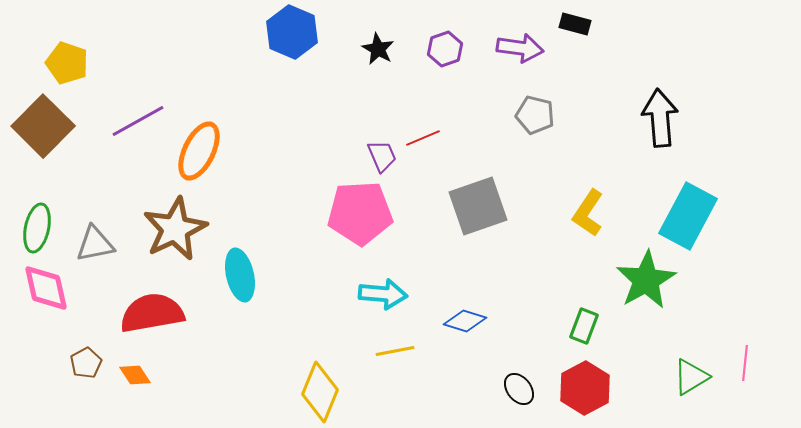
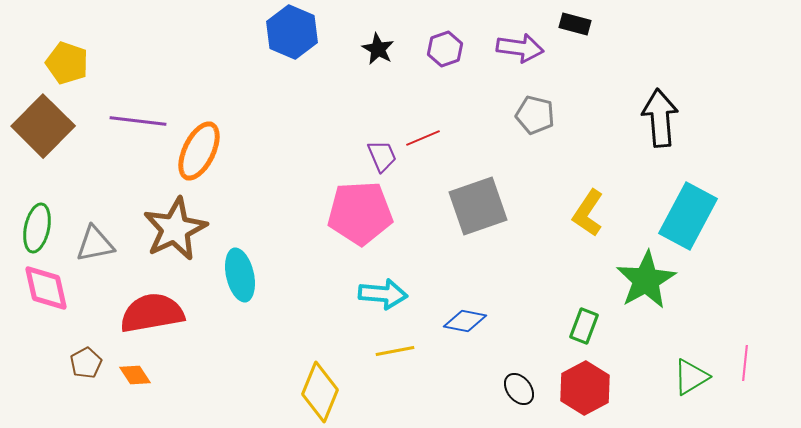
purple line: rotated 36 degrees clockwise
blue diamond: rotated 6 degrees counterclockwise
